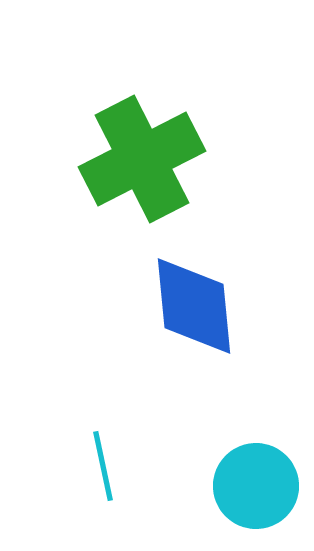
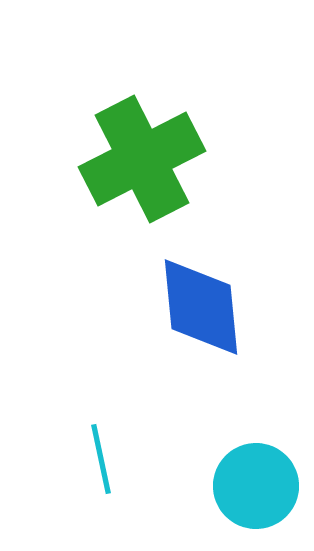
blue diamond: moved 7 px right, 1 px down
cyan line: moved 2 px left, 7 px up
